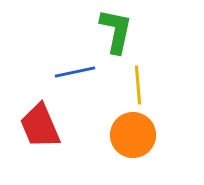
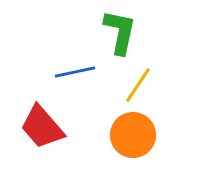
green L-shape: moved 4 px right, 1 px down
yellow line: rotated 39 degrees clockwise
red trapezoid: moved 2 px right, 1 px down; rotated 18 degrees counterclockwise
